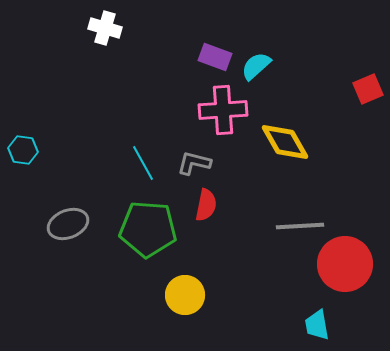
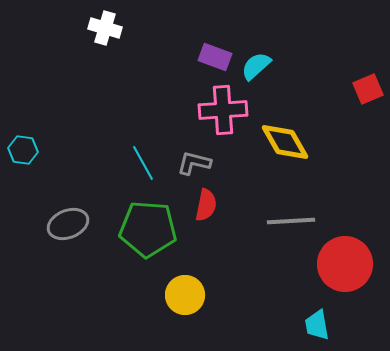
gray line: moved 9 px left, 5 px up
